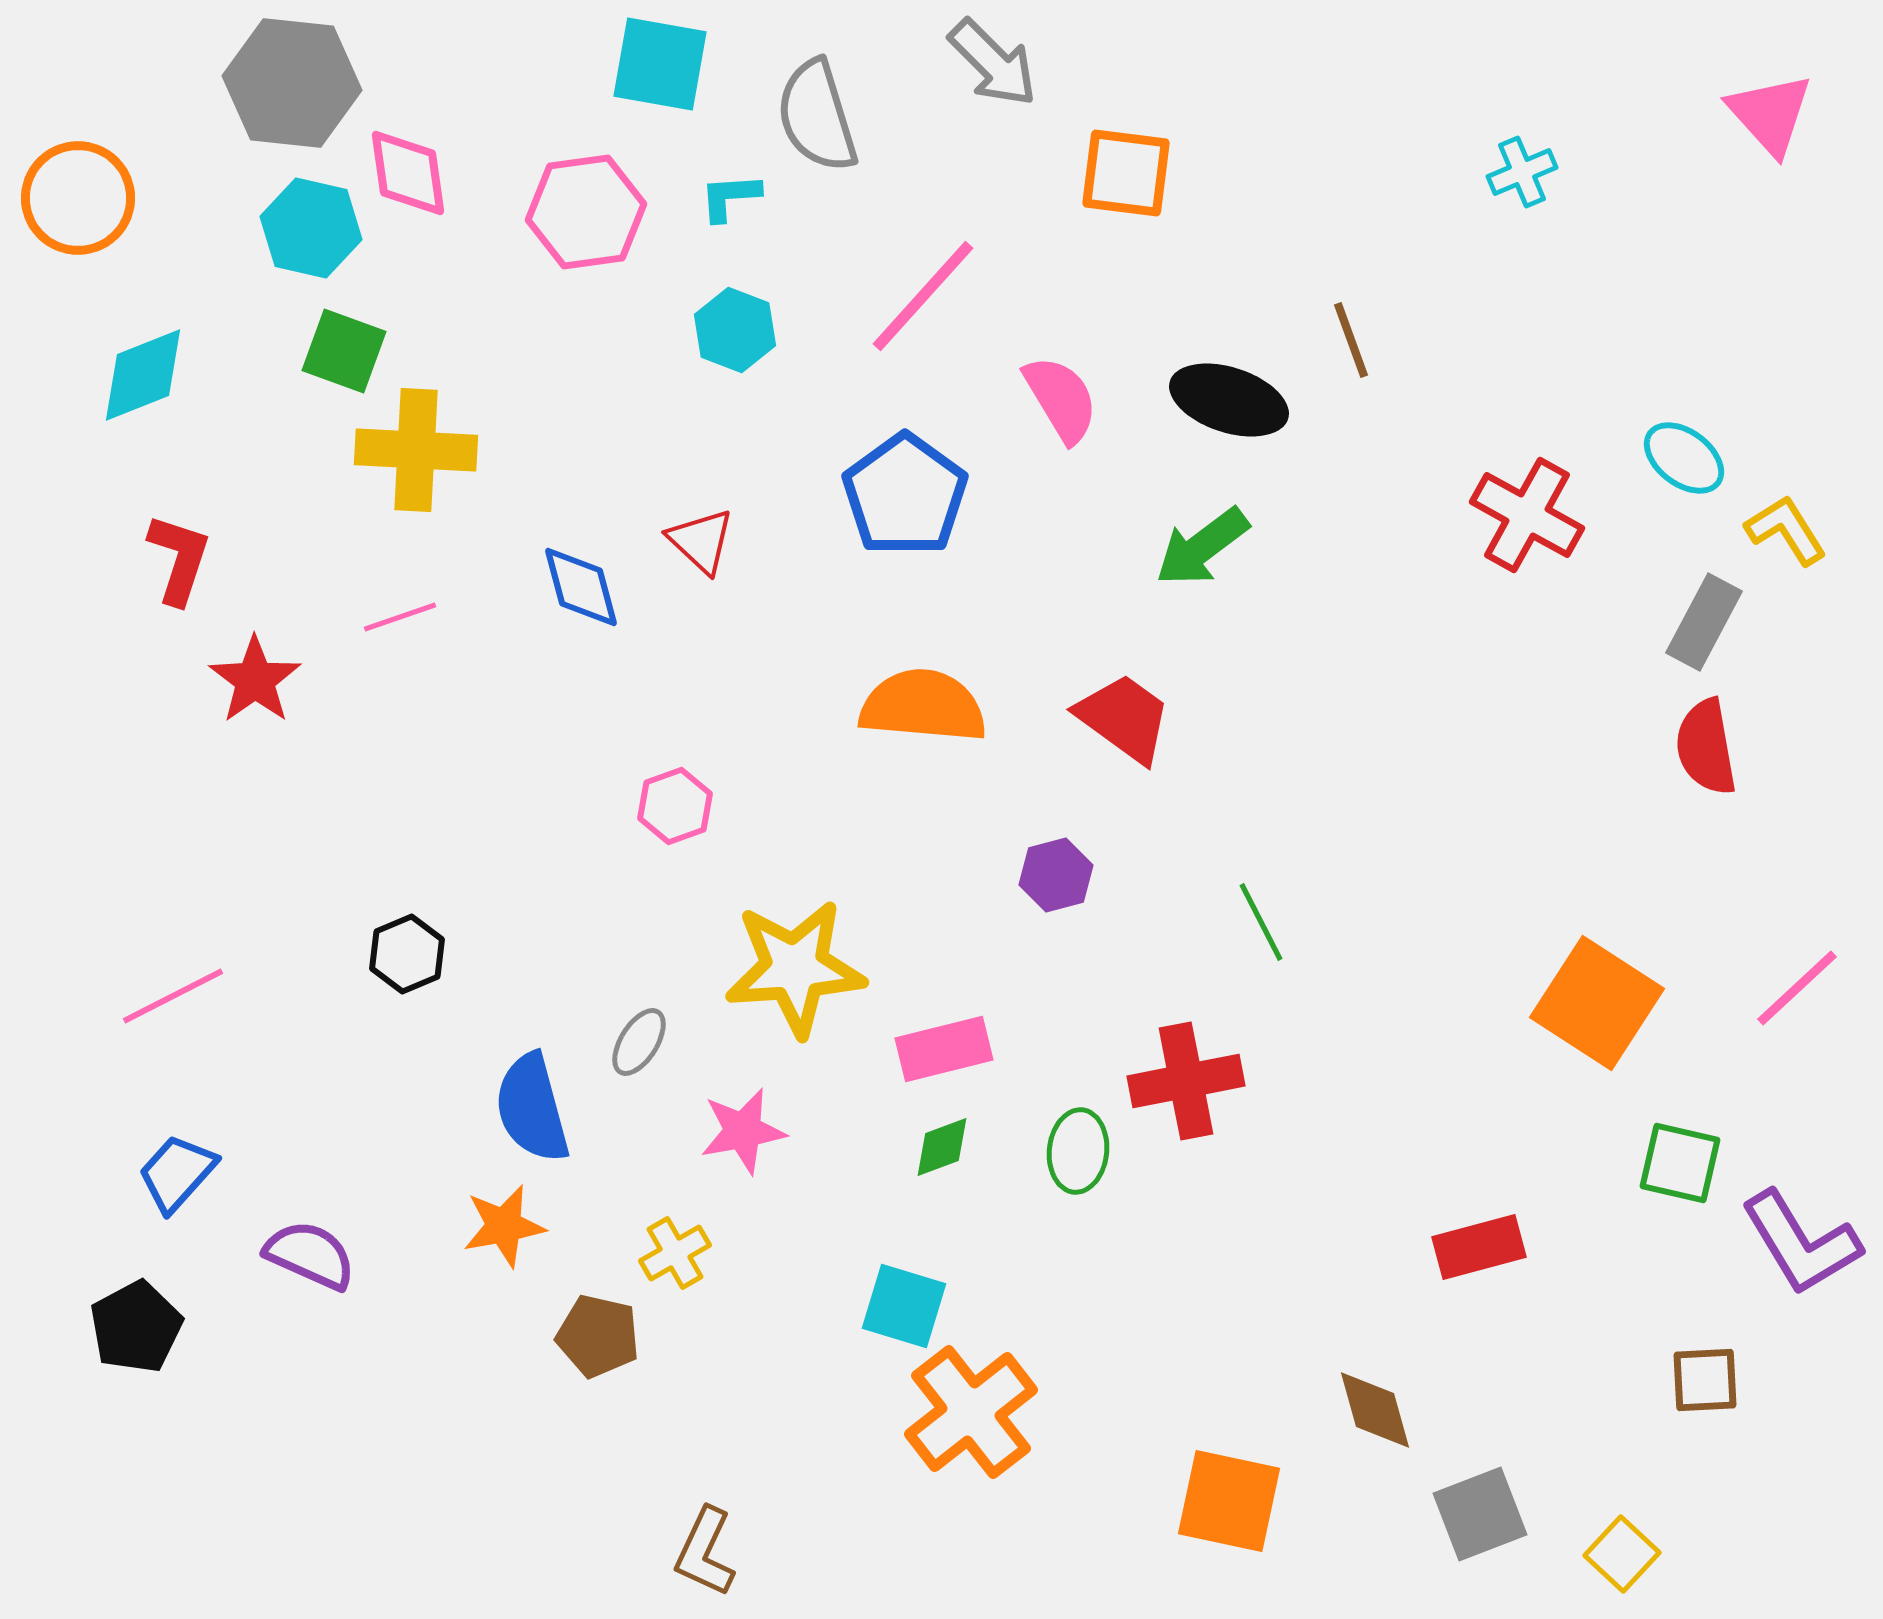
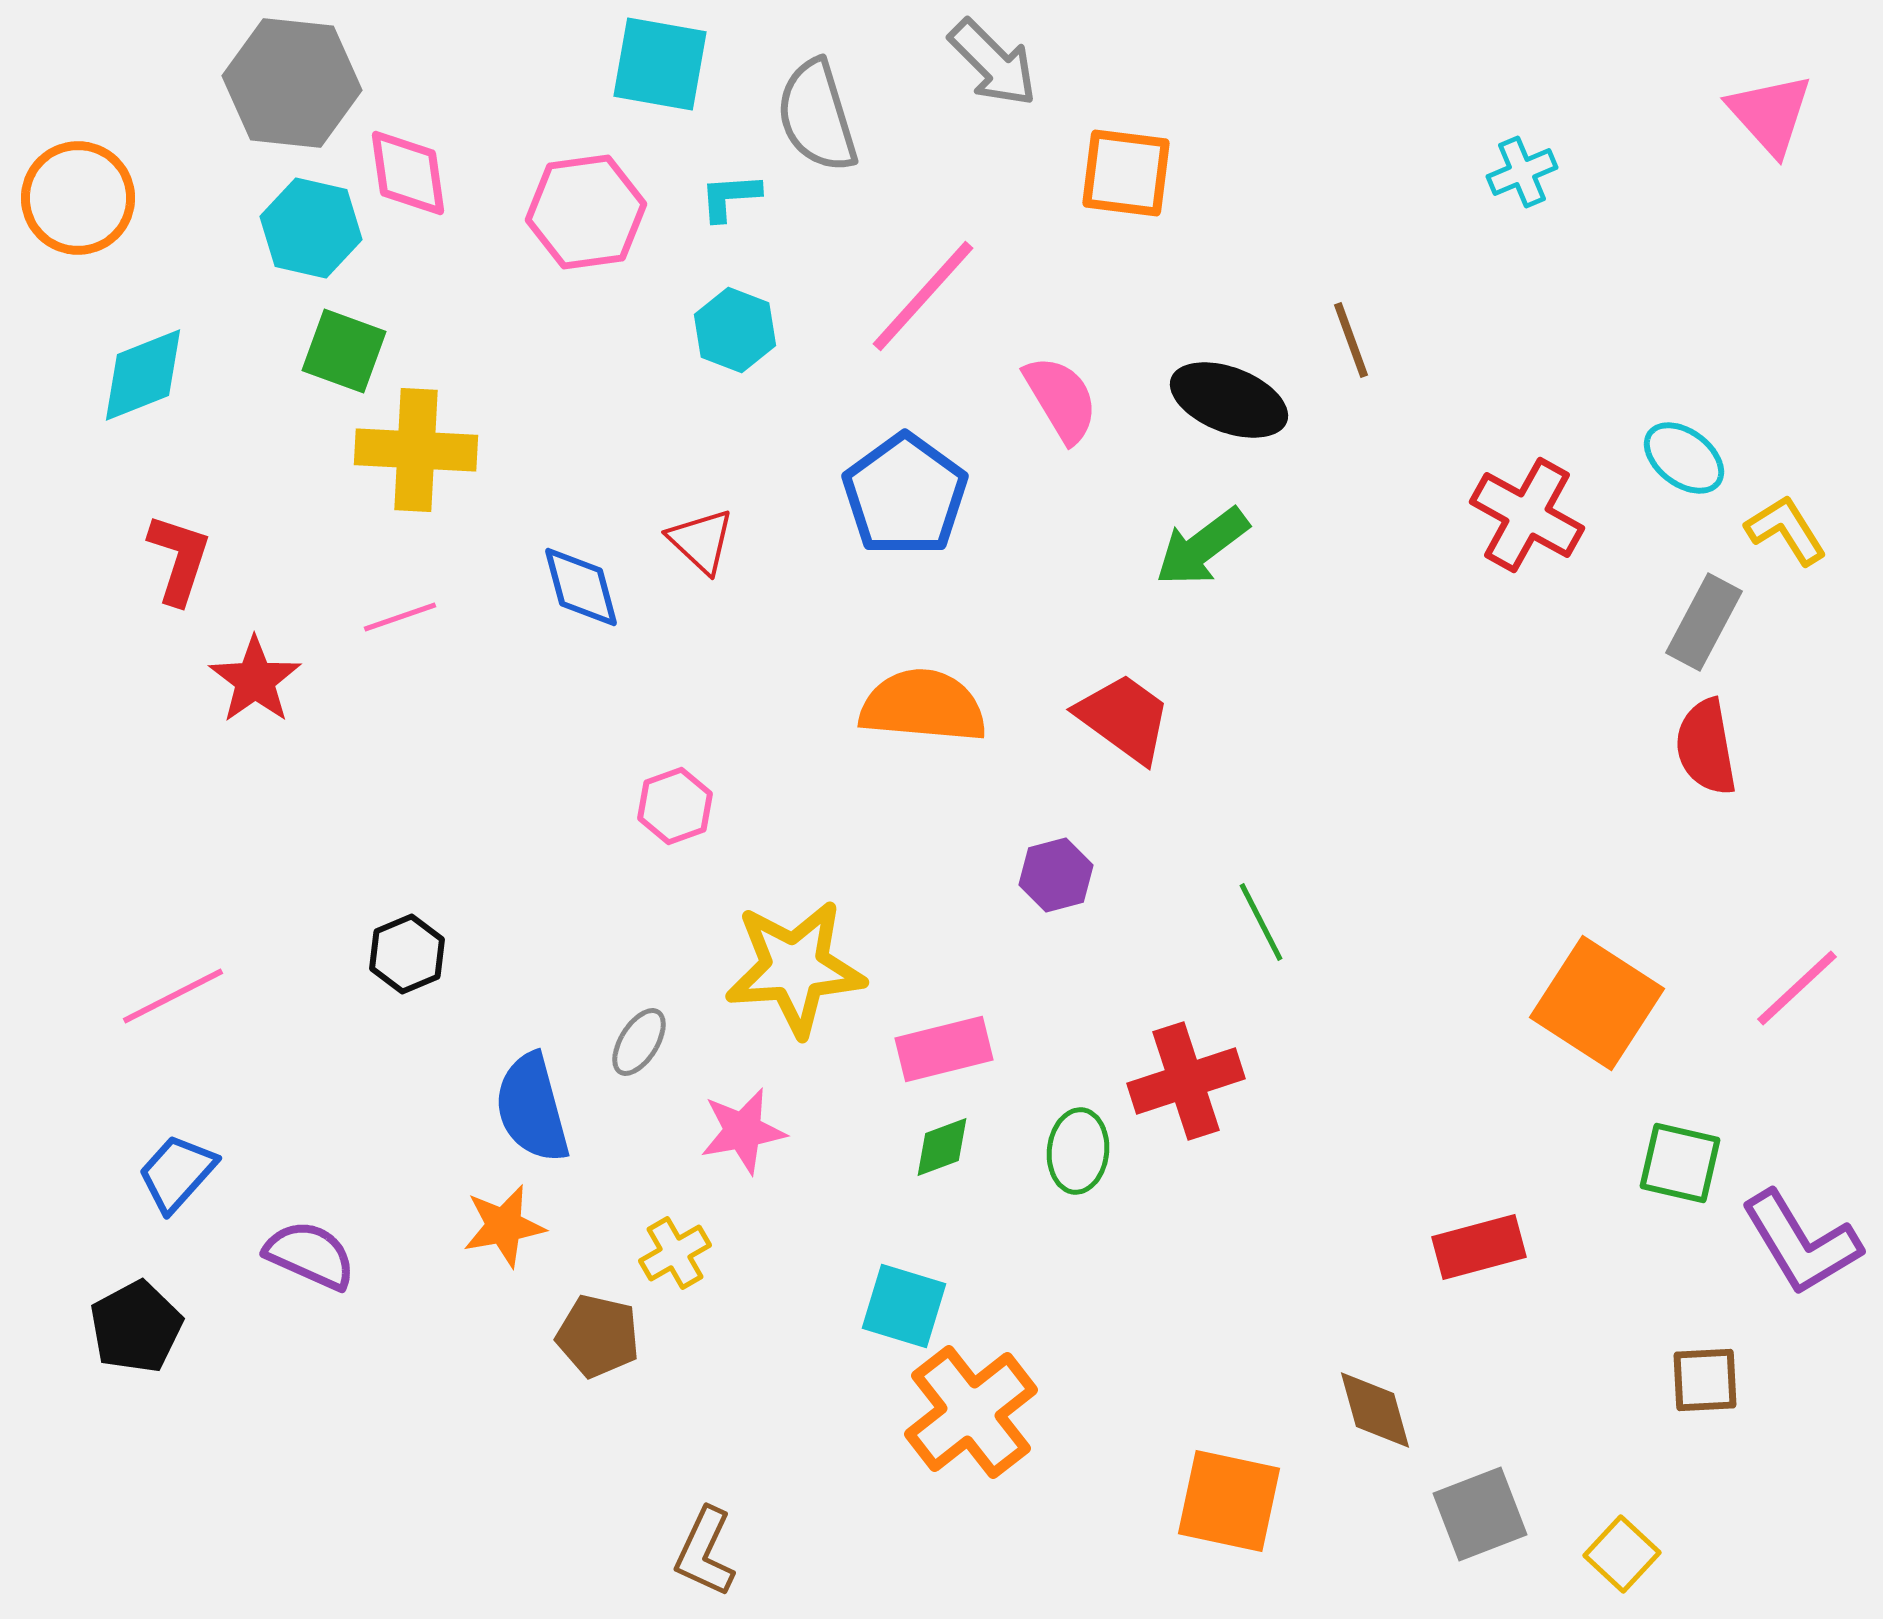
black ellipse at (1229, 400): rotated 3 degrees clockwise
red cross at (1186, 1081): rotated 7 degrees counterclockwise
